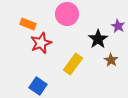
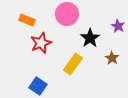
orange rectangle: moved 1 px left, 4 px up
black star: moved 8 px left, 1 px up
brown star: moved 1 px right, 2 px up
